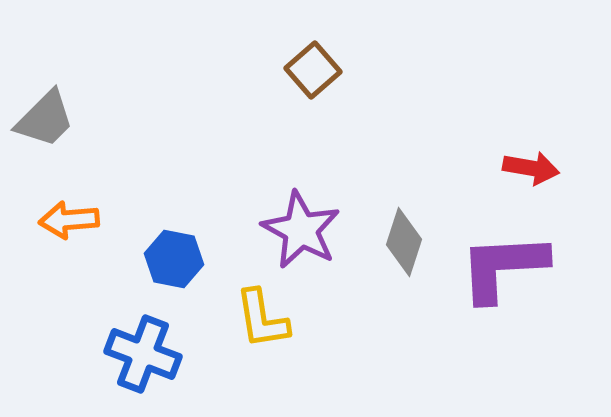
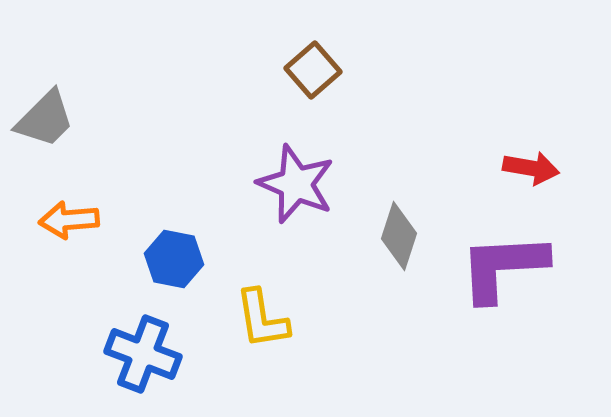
purple star: moved 5 px left, 46 px up; rotated 6 degrees counterclockwise
gray diamond: moved 5 px left, 6 px up
